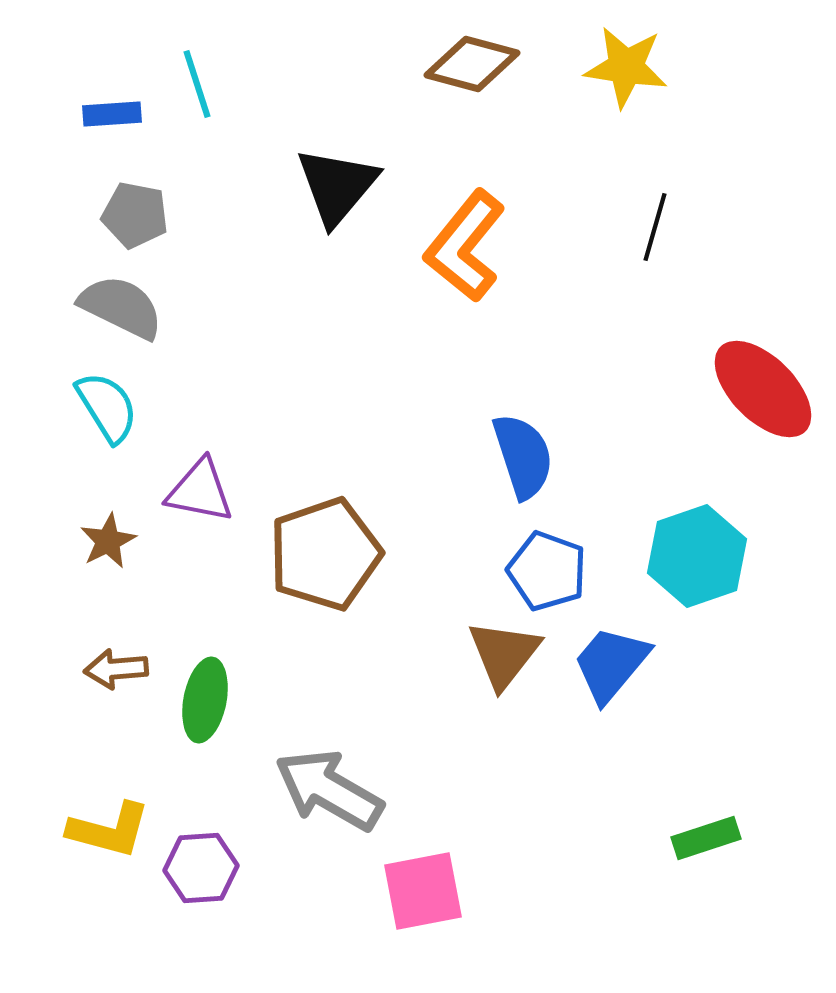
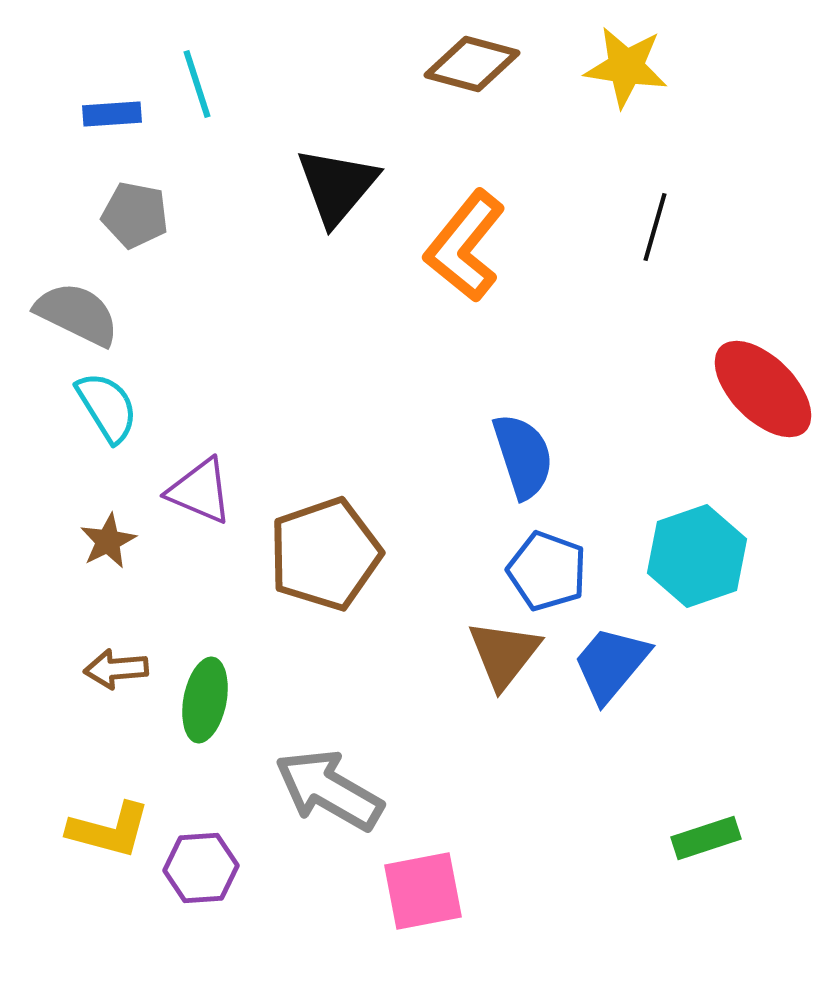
gray semicircle: moved 44 px left, 7 px down
purple triangle: rotated 12 degrees clockwise
